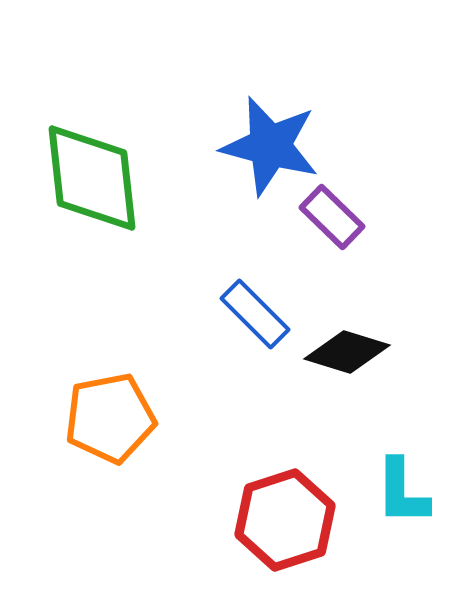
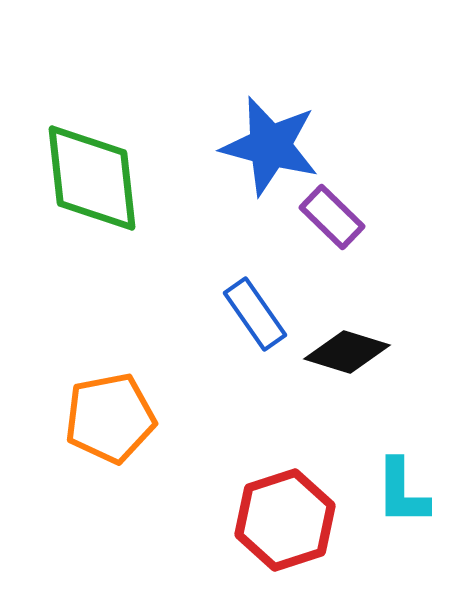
blue rectangle: rotated 10 degrees clockwise
